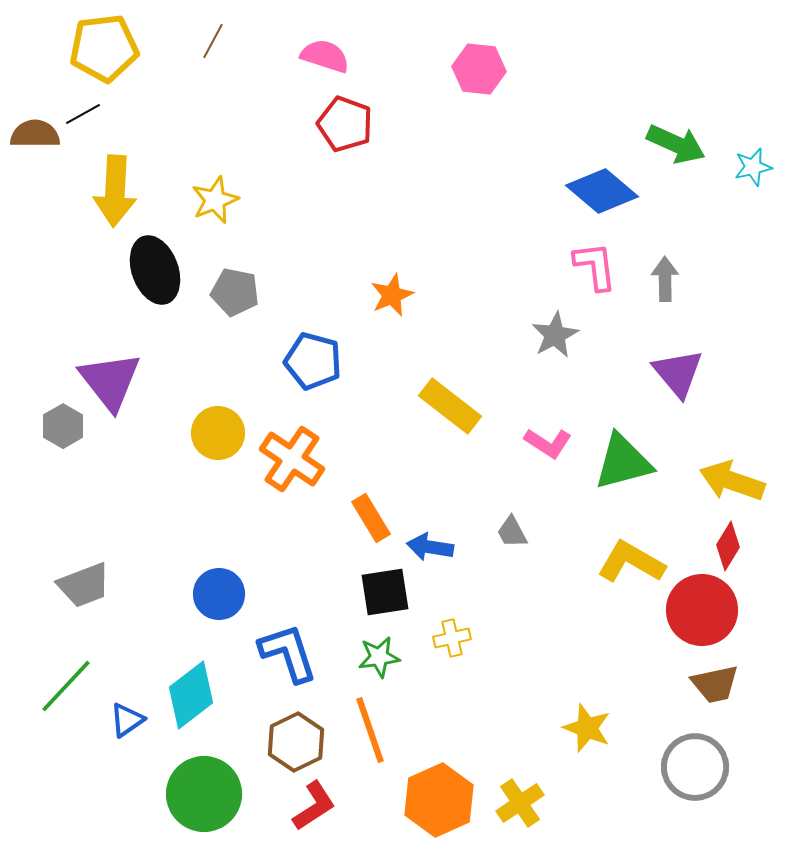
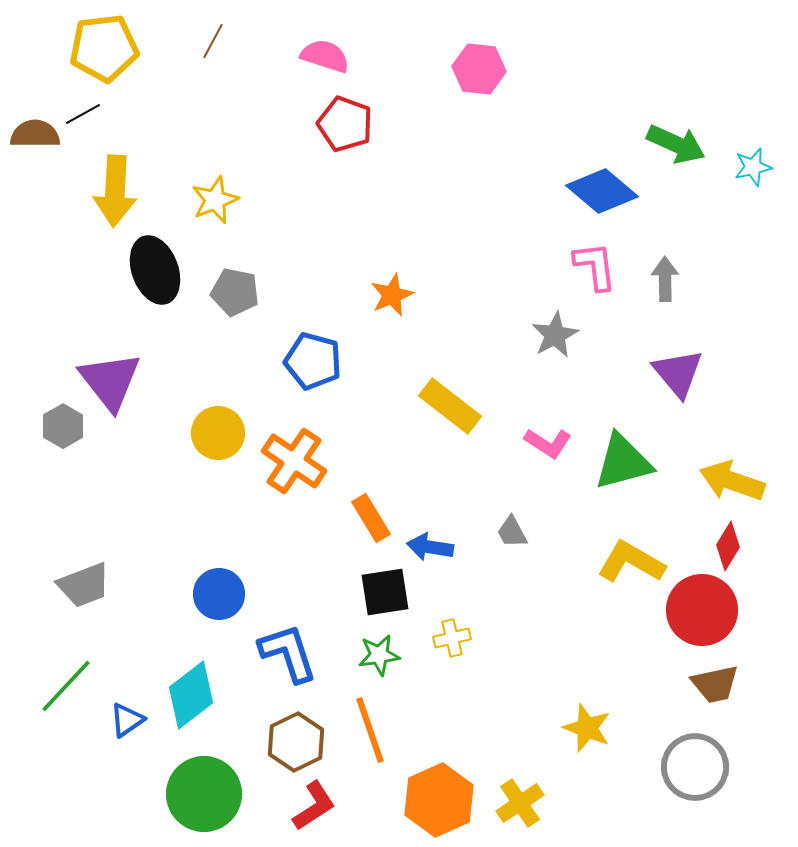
orange cross at (292, 459): moved 2 px right, 2 px down
green star at (379, 657): moved 2 px up
